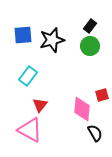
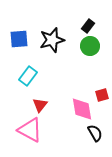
black rectangle: moved 2 px left
blue square: moved 4 px left, 4 px down
pink diamond: rotated 15 degrees counterclockwise
